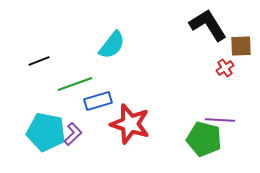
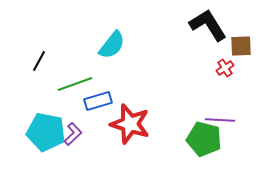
black line: rotated 40 degrees counterclockwise
